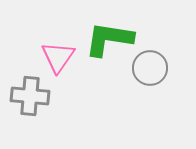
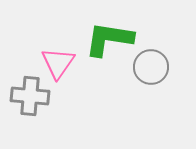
pink triangle: moved 6 px down
gray circle: moved 1 px right, 1 px up
